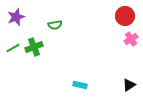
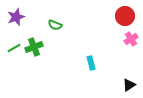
green semicircle: rotated 32 degrees clockwise
green line: moved 1 px right
cyan rectangle: moved 11 px right, 22 px up; rotated 64 degrees clockwise
